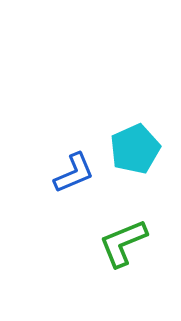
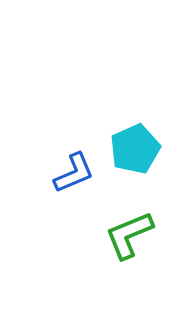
green L-shape: moved 6 px right, 8 px up
